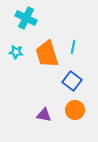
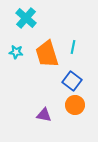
cyan cross: rotated 15 degrees clockwise
orange circle: moved 5 px up
